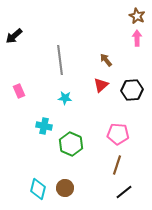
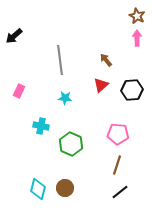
pink rectangle: rotated 48 degrees clockwise
cyan cross: moved 3 px left
black line: moved 4 px left
